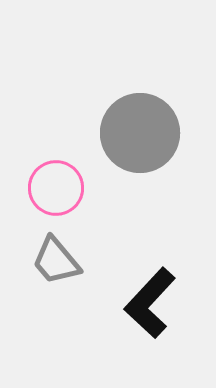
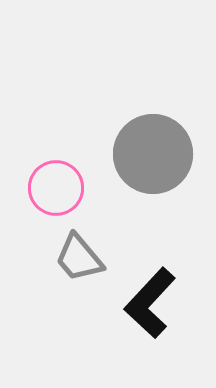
gray circle: moved 13 px right, 21 px down
gray trapezoid: moved 23 px right, 3 px up
